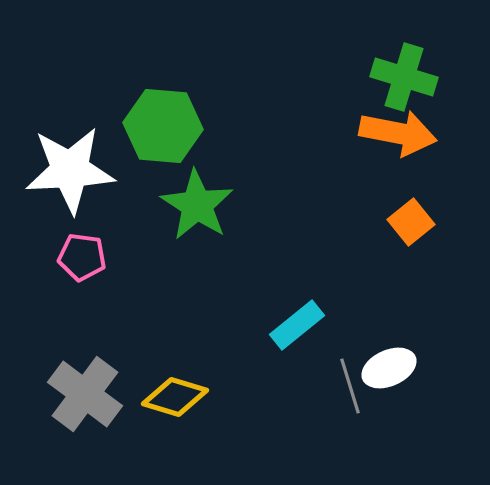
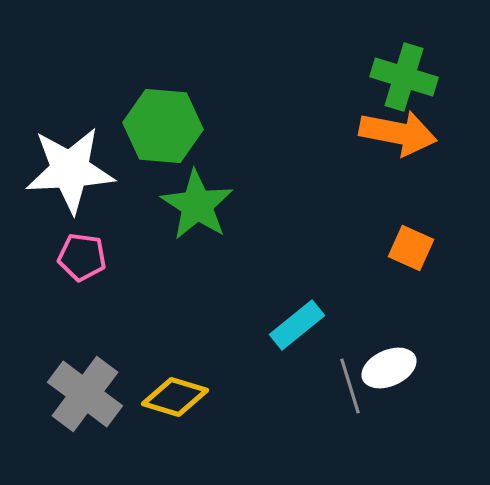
orange square: moved 26 px down; rotated 27 degrees counterclockwise
